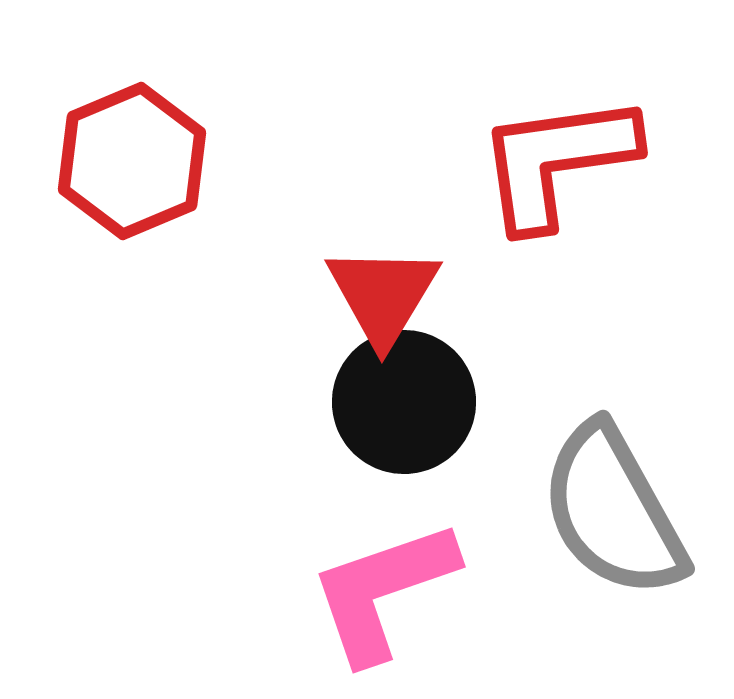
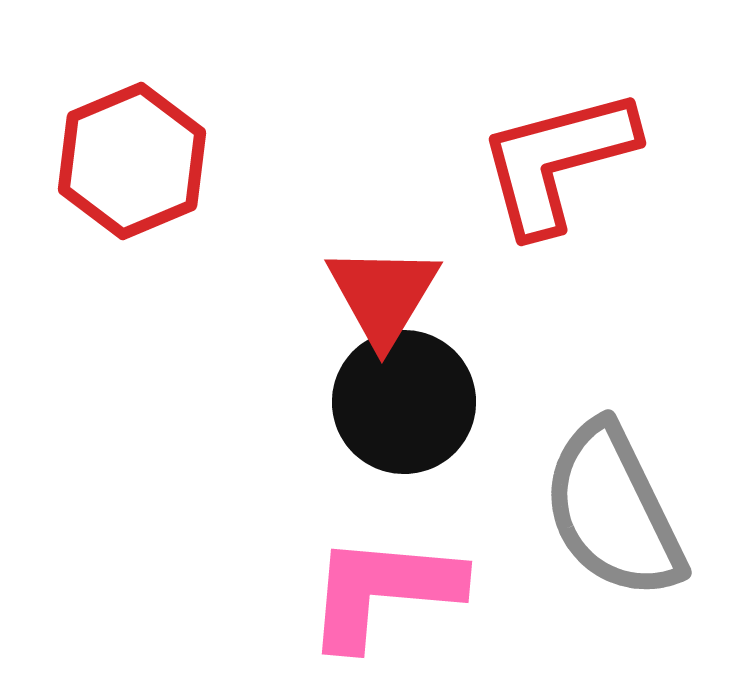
red L-shape: rotated 7 degrees counterclockwise
gray semicircle: rotated 3 degrees clockwise
pink L-shape: rotated 24 degrees clockwise
